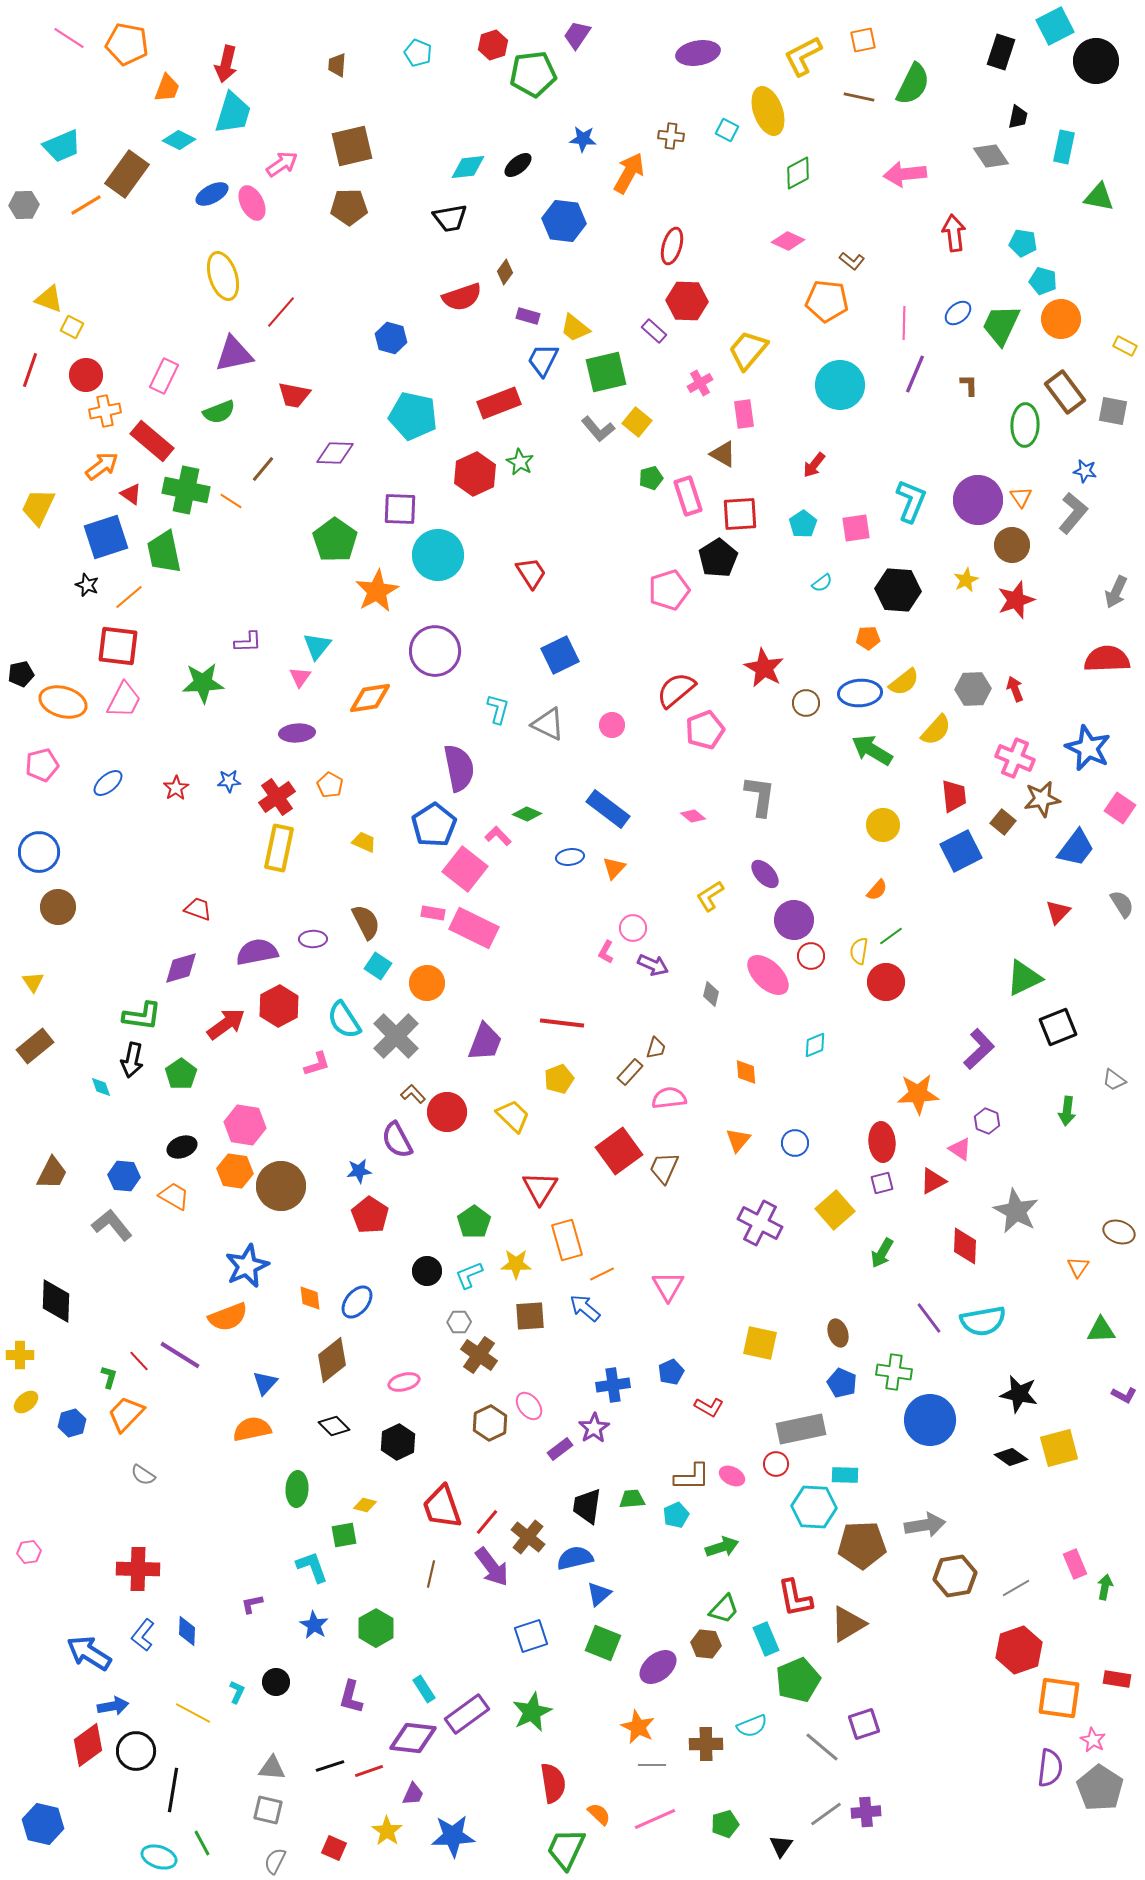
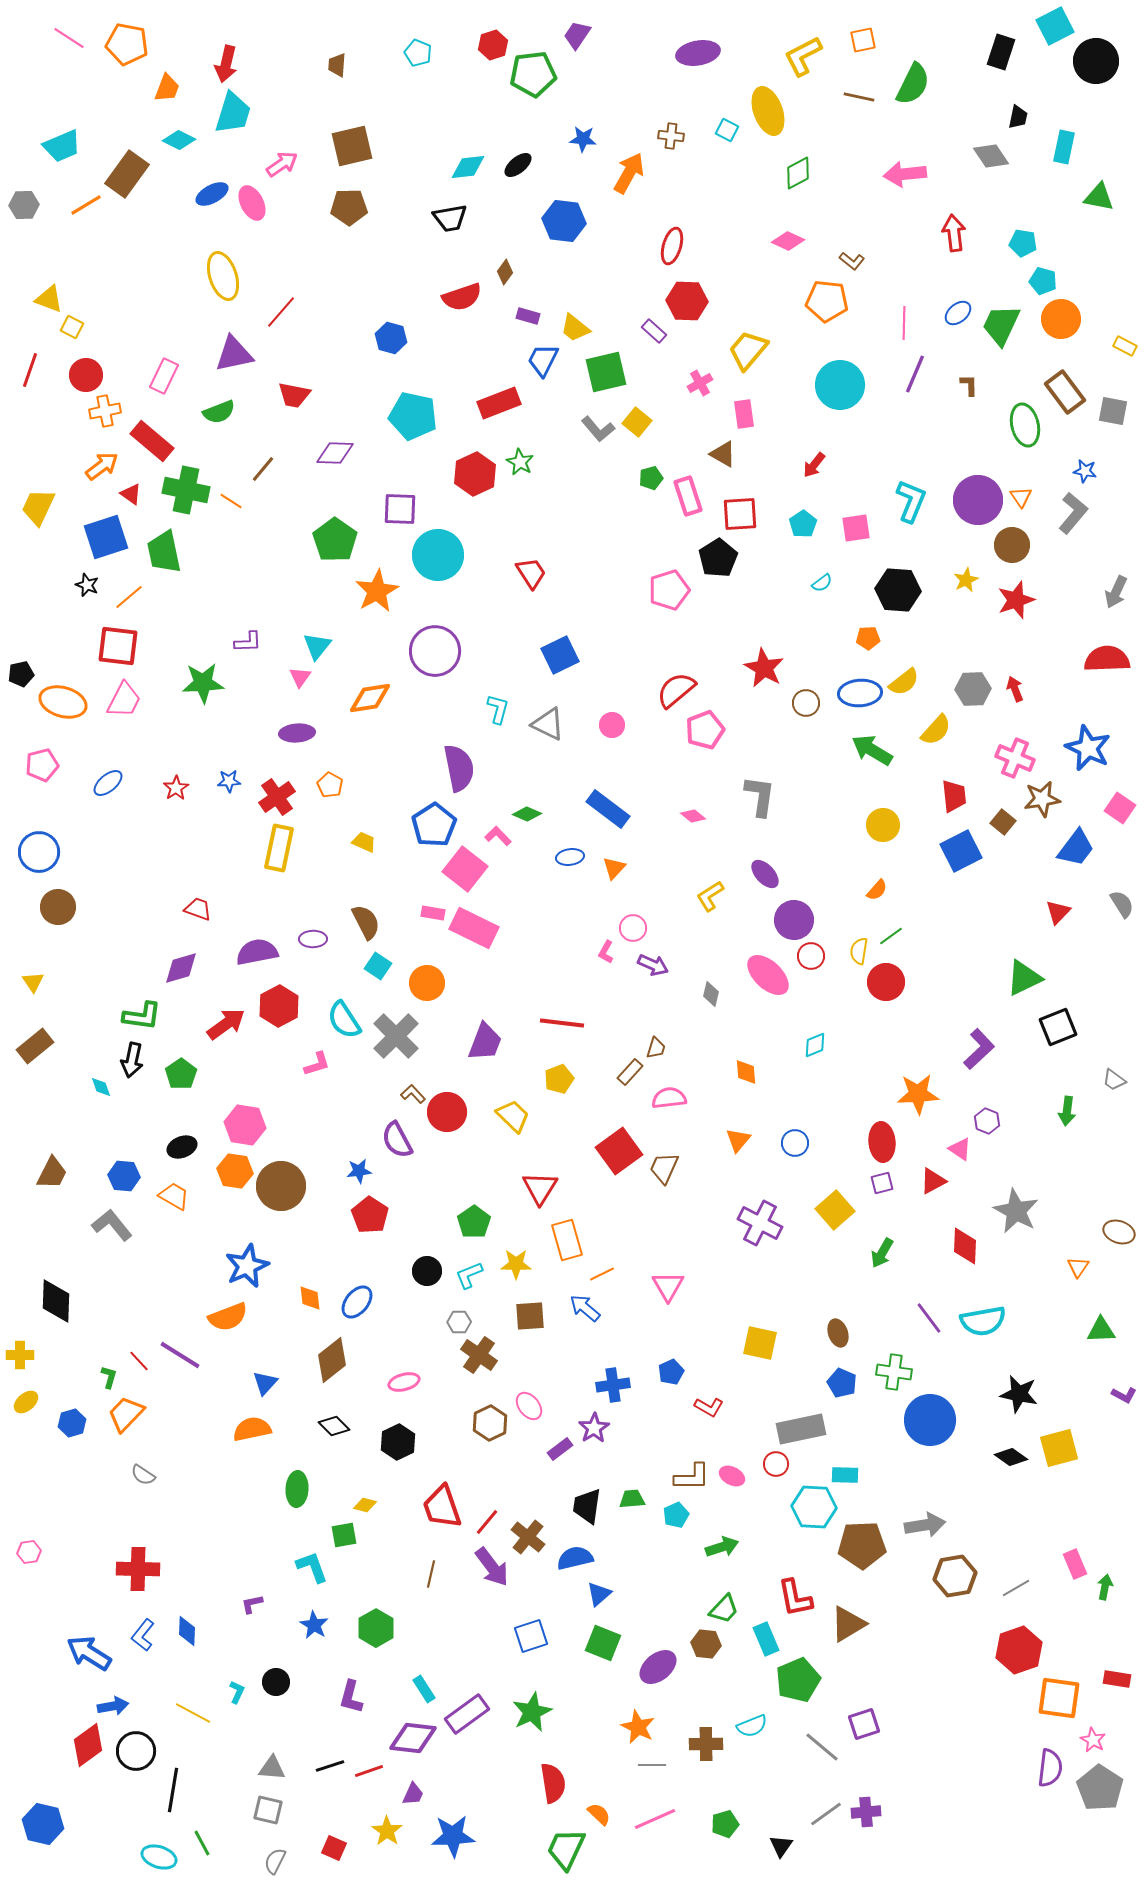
green ellipse at (1025, 425): rotated 15 degrees counterclockwise
